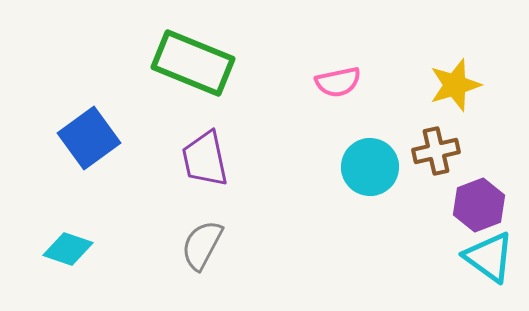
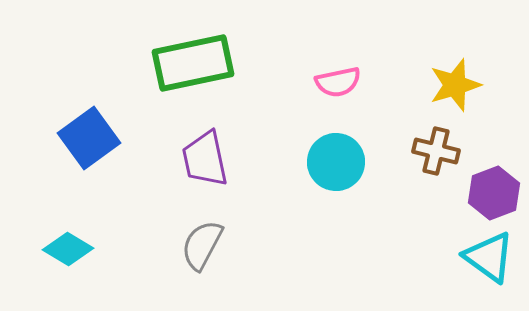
green rectangle: rotated 34 degrees counterclockwise
brown cross: rotated 27 degrees clockwise
cyan circle: moved 34 px left, 5 px up
purple hexagon: moved 15 px right, 12 px up
cyan diamond: rotated 12 degrees clockwise
